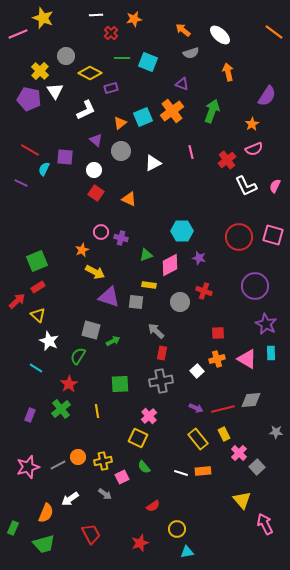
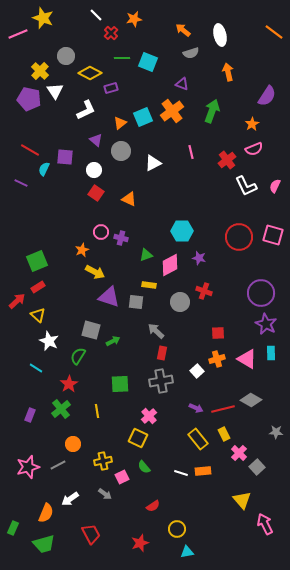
white line at (96, 15): rotated 48 degrees clockwise
white ellipse at (220, 35): rotated 35 degrees clockwise
purple circle at (255, 286): moved 6 px right, 7 px down
gray diamond at (251, 400): rotated 35 degrees clockwise
orange circle at (78, 457): moved 5 px left, 13 px up
